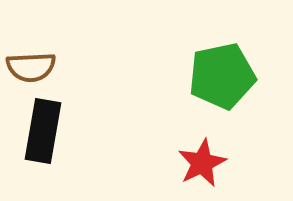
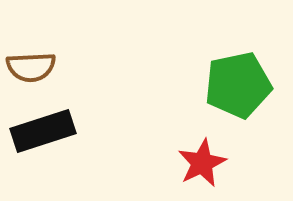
green pentagon: moved 16 px right, 9 px down
black rectangle: rotated 62 degrees clockwise
